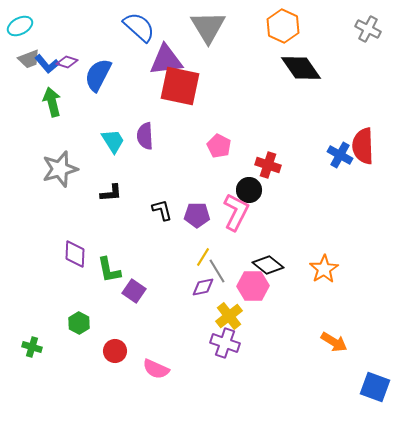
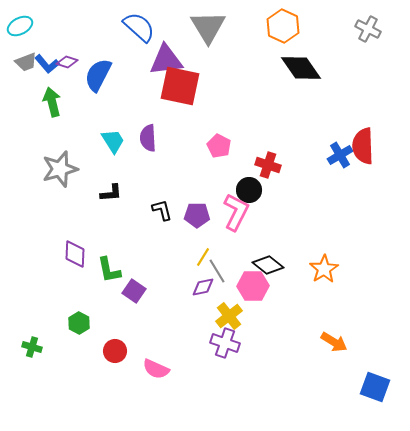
gray trapezoid at (29, 59): moved 3 px left, 3 px down
purple semicircle at (145, 136): moved 3 px right, 2 px down
blue cross at (340, 155): rotated 30 degrees clockwise
